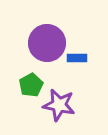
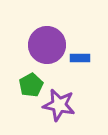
purple circle: moved 2 px down
blue rectangle: moved 3 px right
